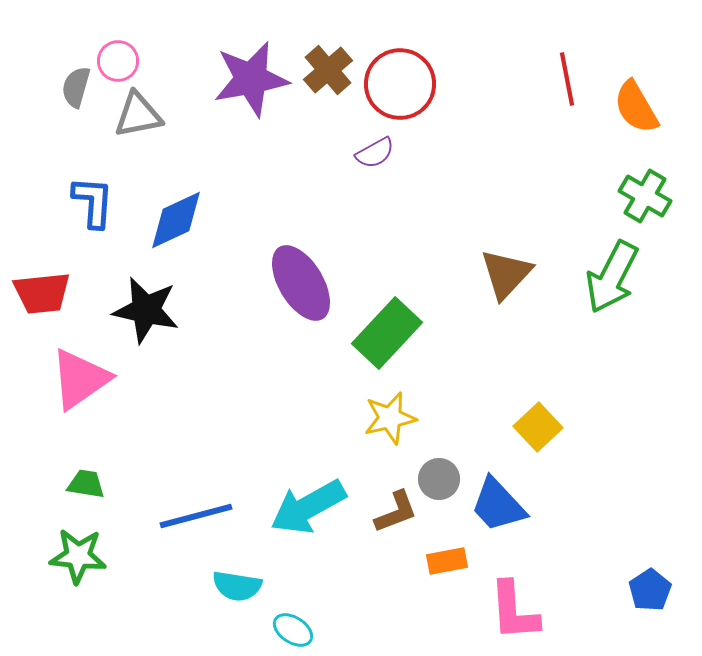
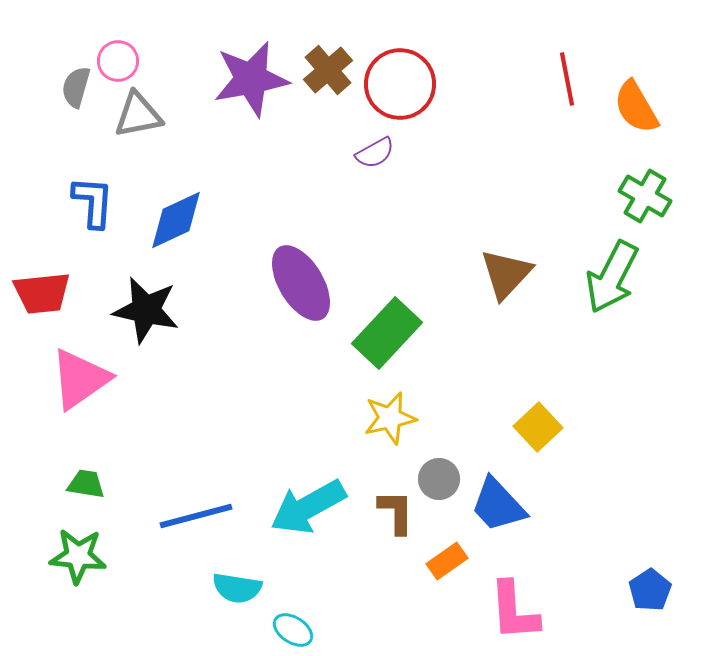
brown L-shape: rotated 69 degrees counterclockwise
orange rectangle: rotated 24 degrees counterclockwise
cyan semicircle: moved 2 px down
